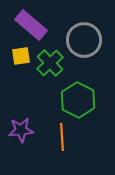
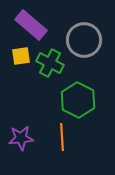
green cross: rotated 20 degrees counterclockwise
purple star: moved 8 px down
